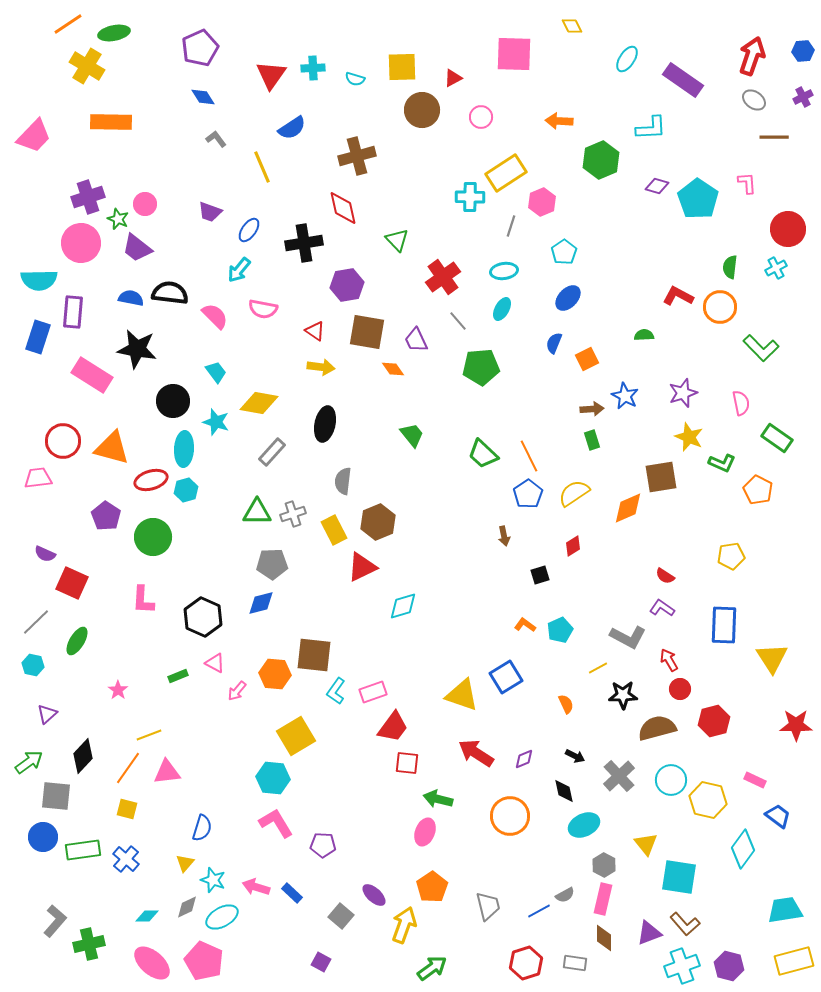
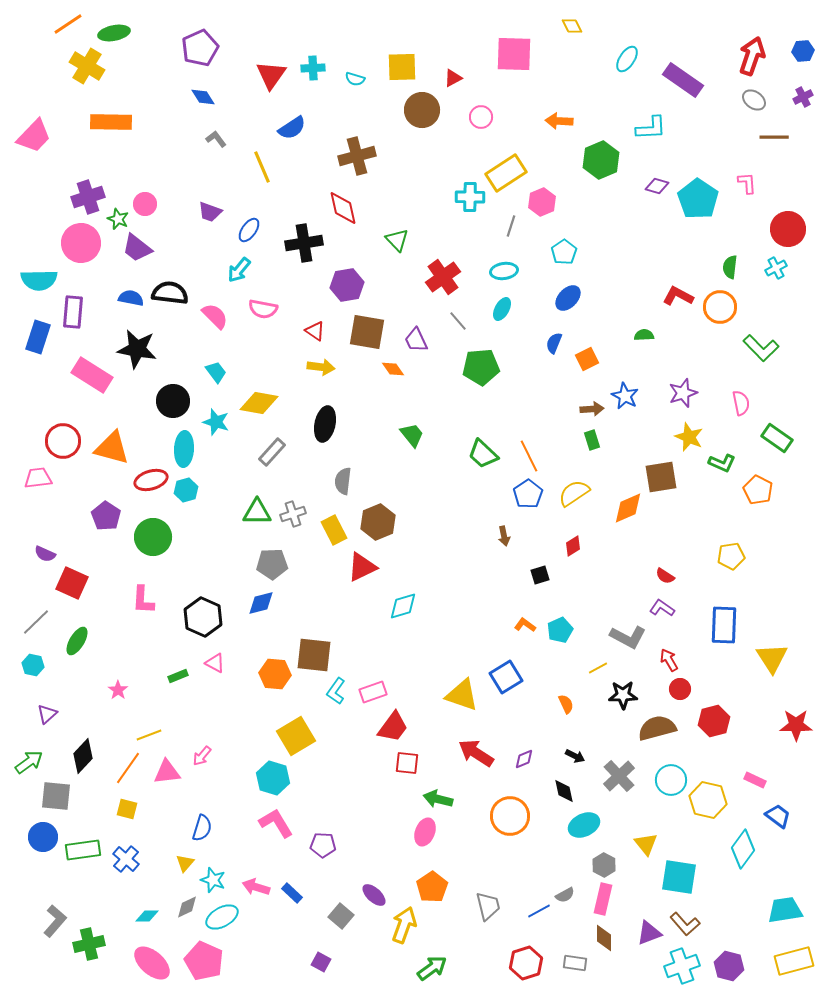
pink arrow at (237, 691): moved 35 px left, 65 px down
cyan hexagon at (273, 778): rotated 12 degrees clockwise
